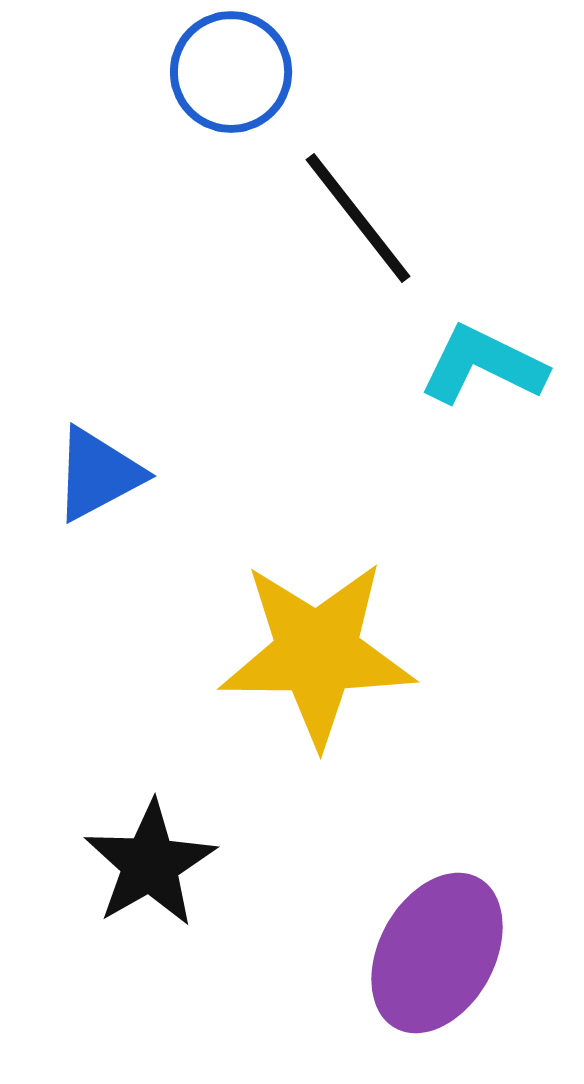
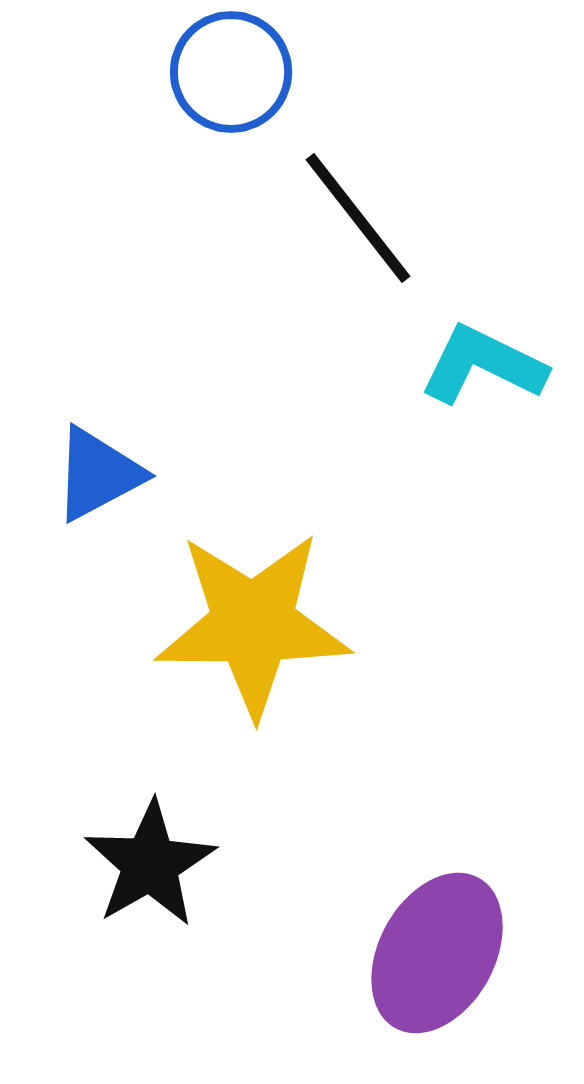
yellow star: moved 64 px left, 29 px up
